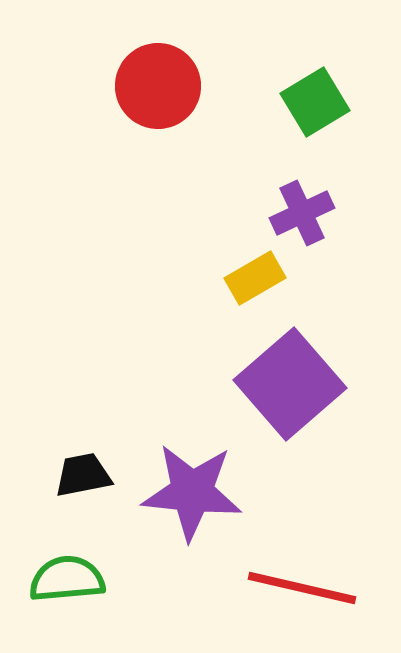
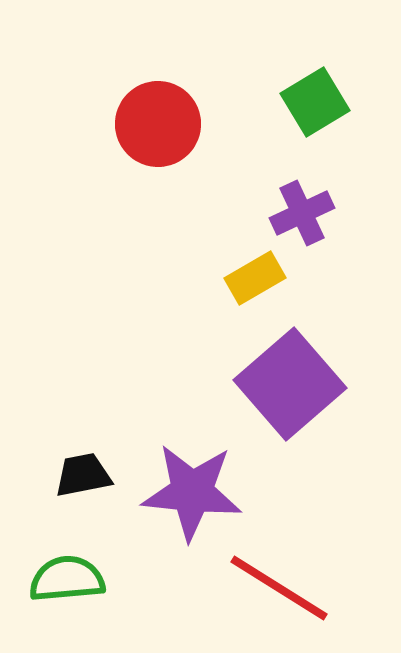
red circle: moved 38 px down
red line: moved 23 px left; rotated 19 degrees clockwise
